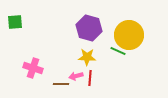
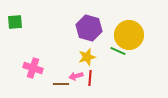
yellow star: rotated 18 degrees counterclockwise
